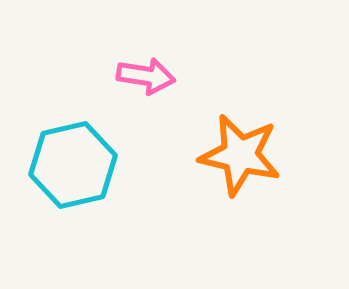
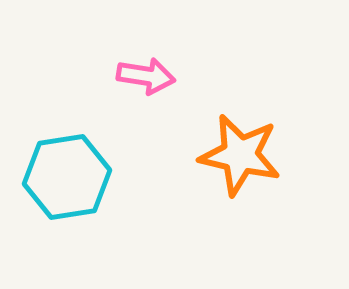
cyan hexagon: moved 6 px left, 12 px down; rotated 4 degrees clockwise
